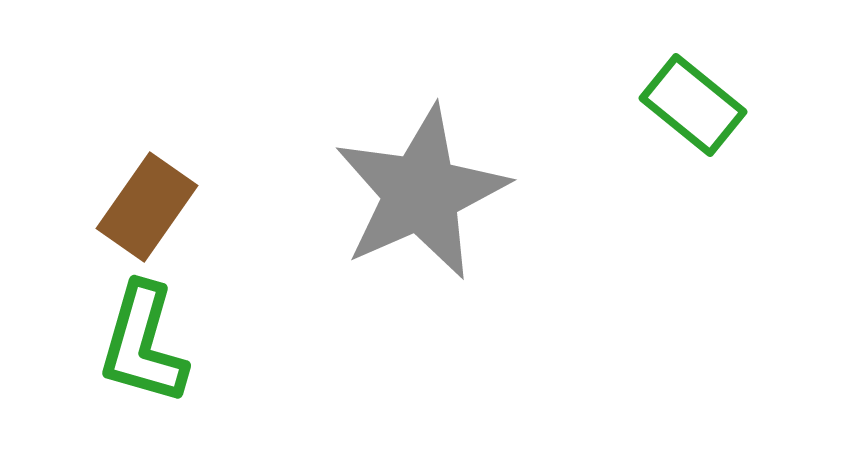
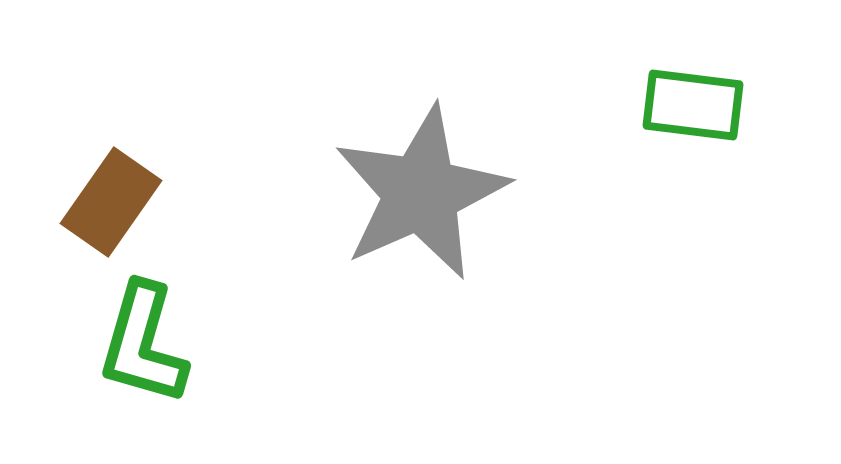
green rectangle: rotated 32 degrees counterclockwise
brown rectangle: moved 36 px left, 5 px up
